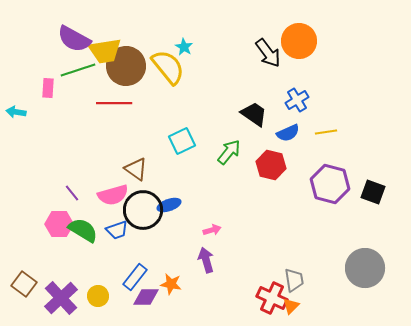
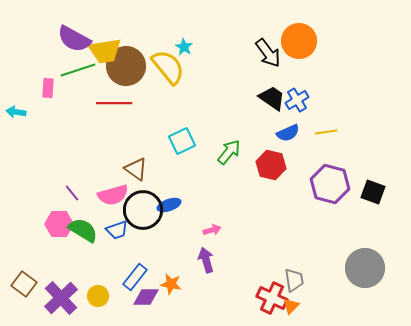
black trapezoid: moved 18 px right, 16 px up
